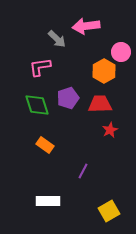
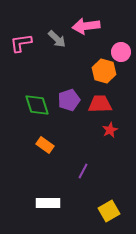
pink L-shape: moved 19 px left, 24 px up
orange hexagon: rotated 15 degrees counterclockwise
purple pentagon: moved 1 px right, 2 px down
white rectangle: moved 2 px down
